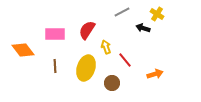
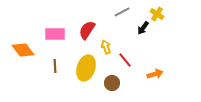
black arrow: rotated 72 degrees counterclockwise
